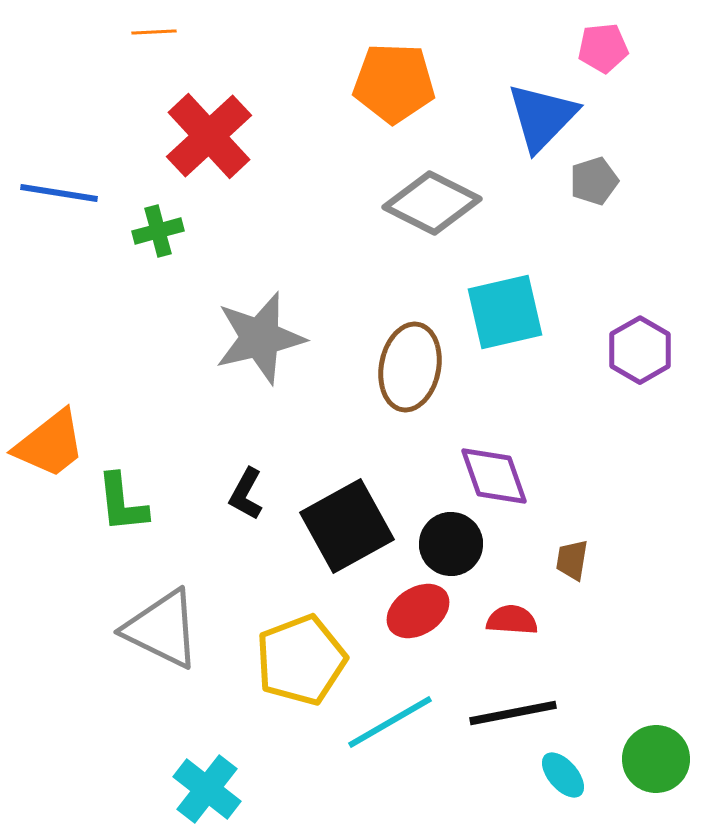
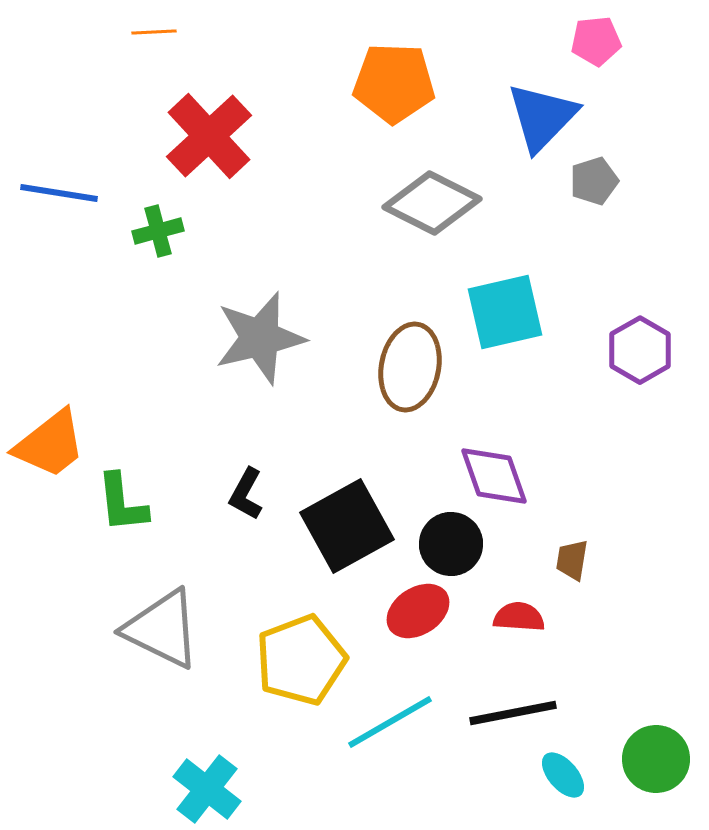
pink pentagon: moved 7 px left, 7 px up
red semicircle: moved 7 px right, 3 px up
